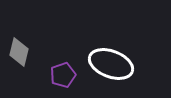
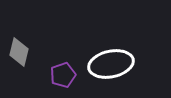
white ellipse: rotated 33 degrees counterclockwise
